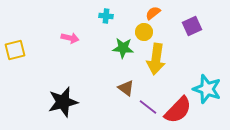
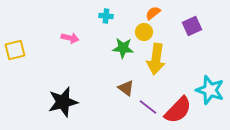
cyan star: moved 3 px right, 1 px down
